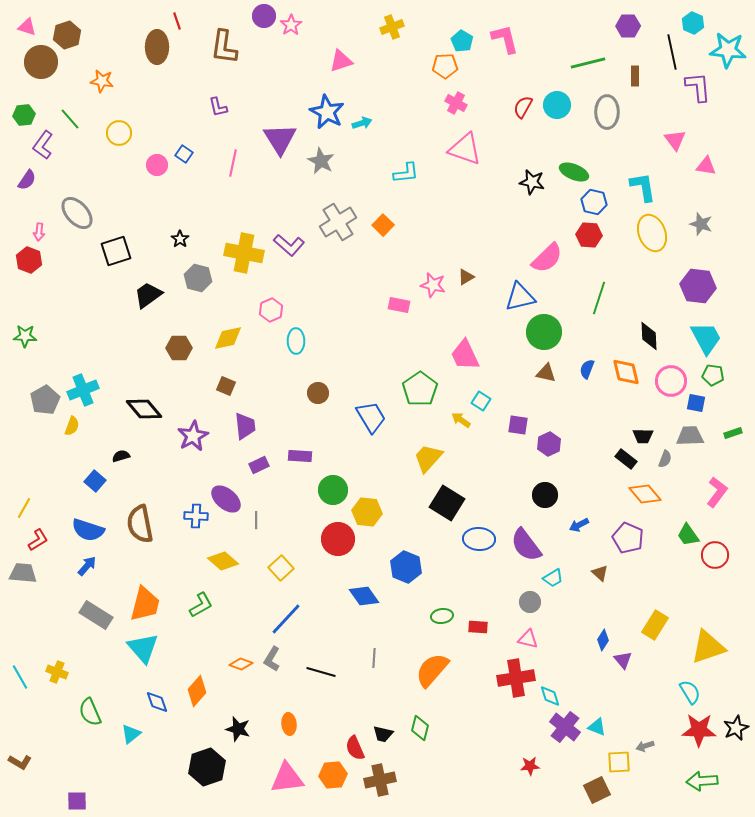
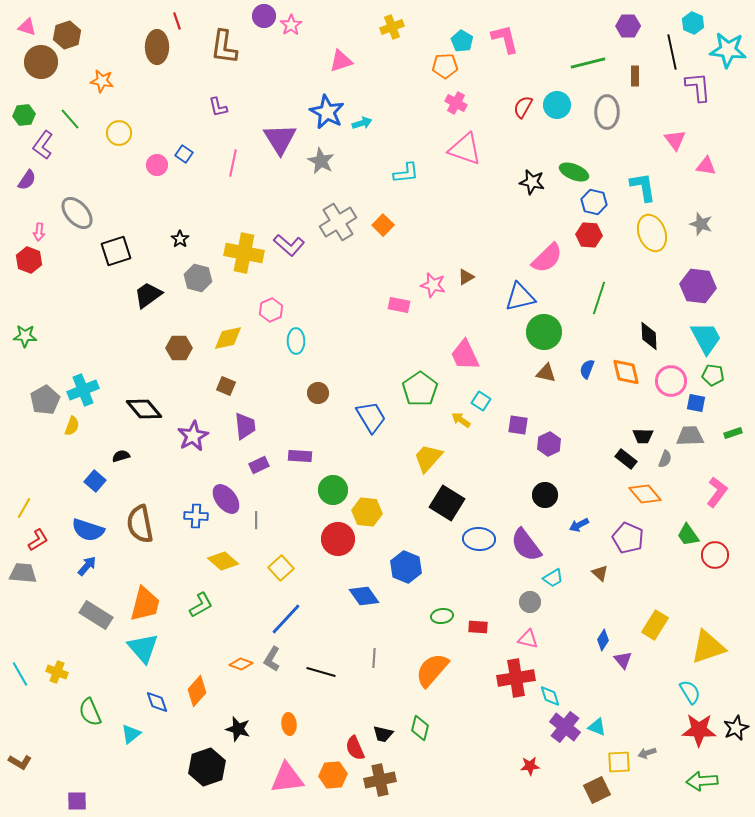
purple ellipse at (226, 499): rotated 12 degrees clockwise
cyan line at (20, 677): moved 3 px up
gray arrow at (645, 746): moved 2 px right, 7 px down
